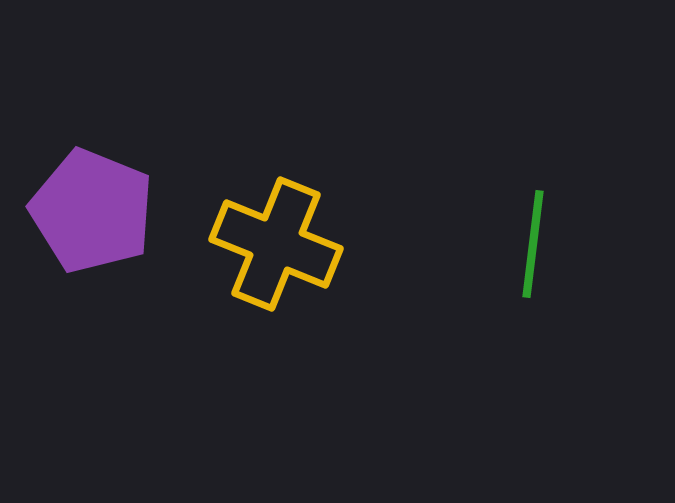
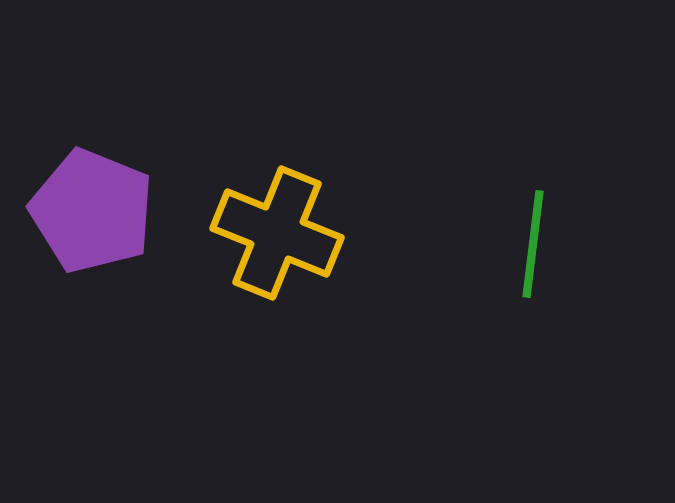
yellow cross: moved 1 px right, 11 px up
